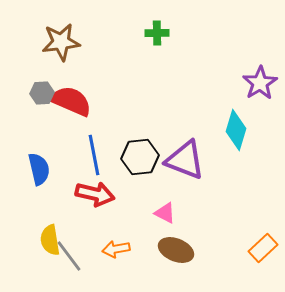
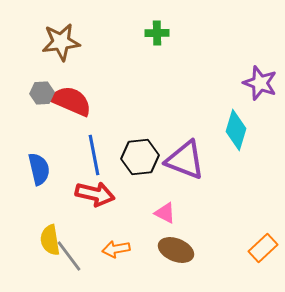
purple star: rotated 20 degrees counterclockwise
